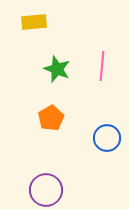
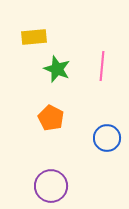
yellow rectangle: moved 15 px down
orange pentagon: rotated 15 degrees counterclockwise
purple circle: moved 5 px right, 4 px up
